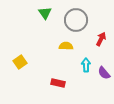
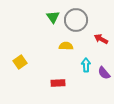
green triangle: moved 8 px right, 4 px down
red arrow: rotated 88 degrees counterclockwise
red rectangle: rotated 16 degrees counterclockwise
